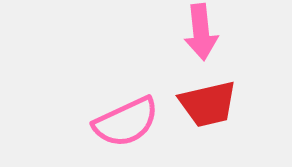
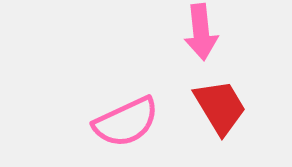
red trapezoid: moved 12 px right, 3 px down; rotated 108 degrees counterclockwise
